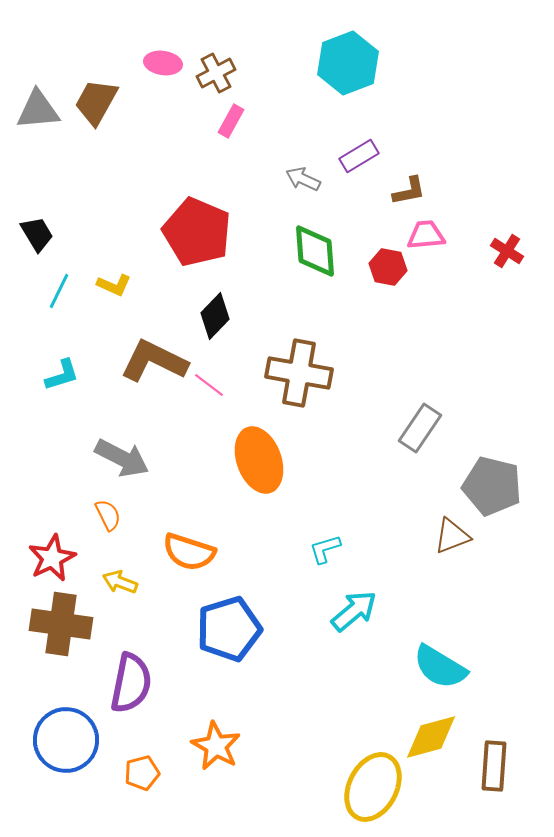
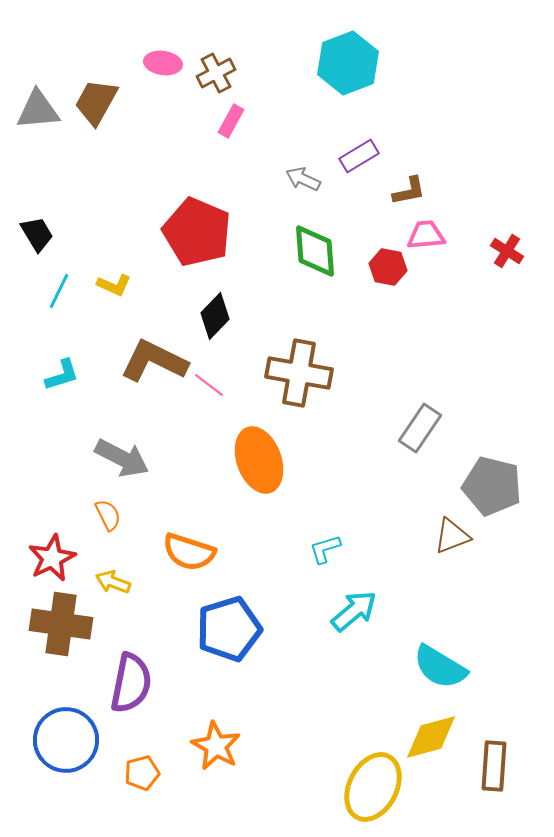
yellow arrow at (120, 582): moved 7 px left
